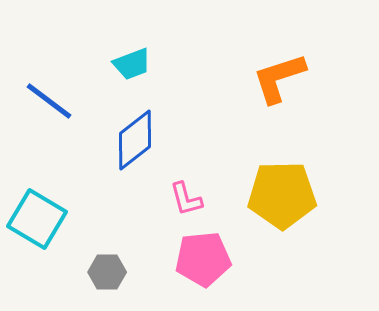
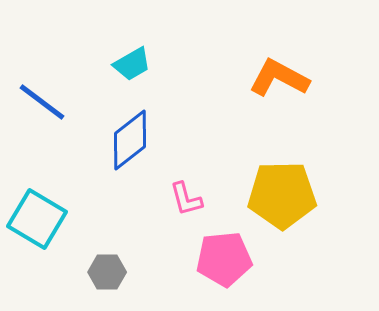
cyan trapezoid: rotated 9 degrees counterclockwise
orange L-shape: rotated 46 degrees clockwise
blue line: moved 7 px left, 1 px down
blue diamond: moved 5 px left
pink pentagon: moved 21 px right
